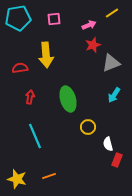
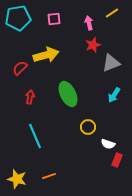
pink arrow: moved 2 px up; rotated 80 degrees counterclockwise
yellow arrow: rotated 100 degrees counterclockwise
red semicircle: rotated 35 degrees counterclockwise
green ellipse: moved 5 px up; rotated 10 degrees counterclockwise
white semicircle: rotated 56 degrees counterclockwise
